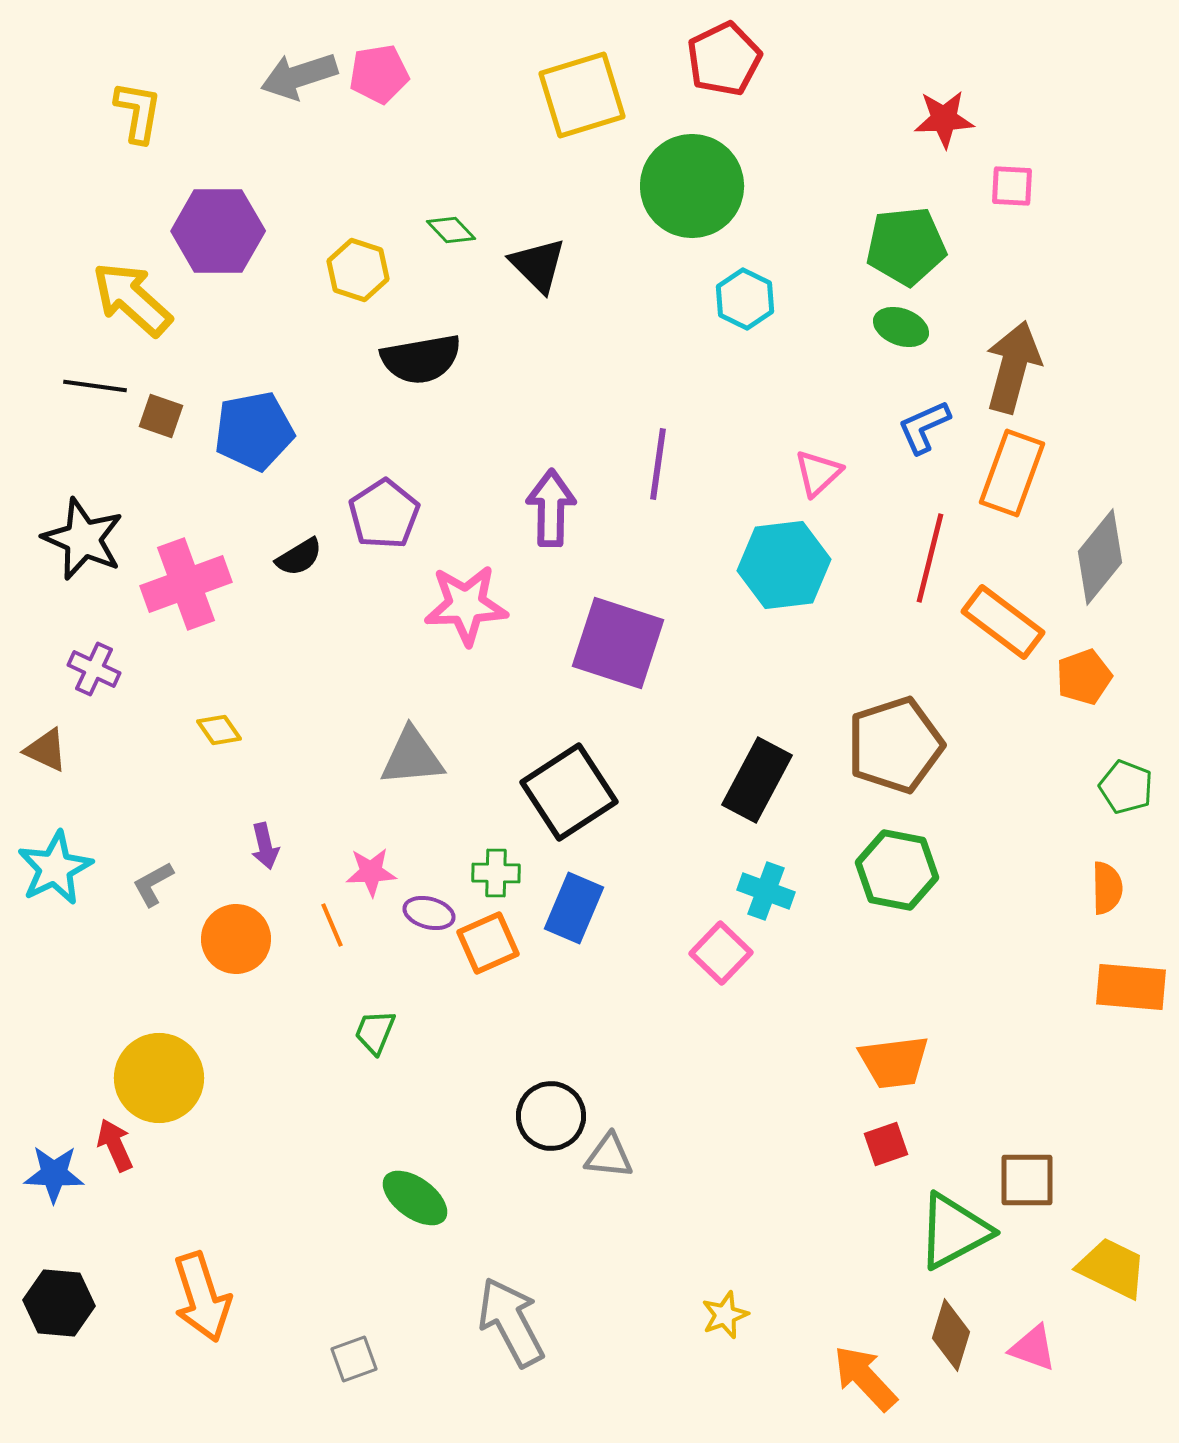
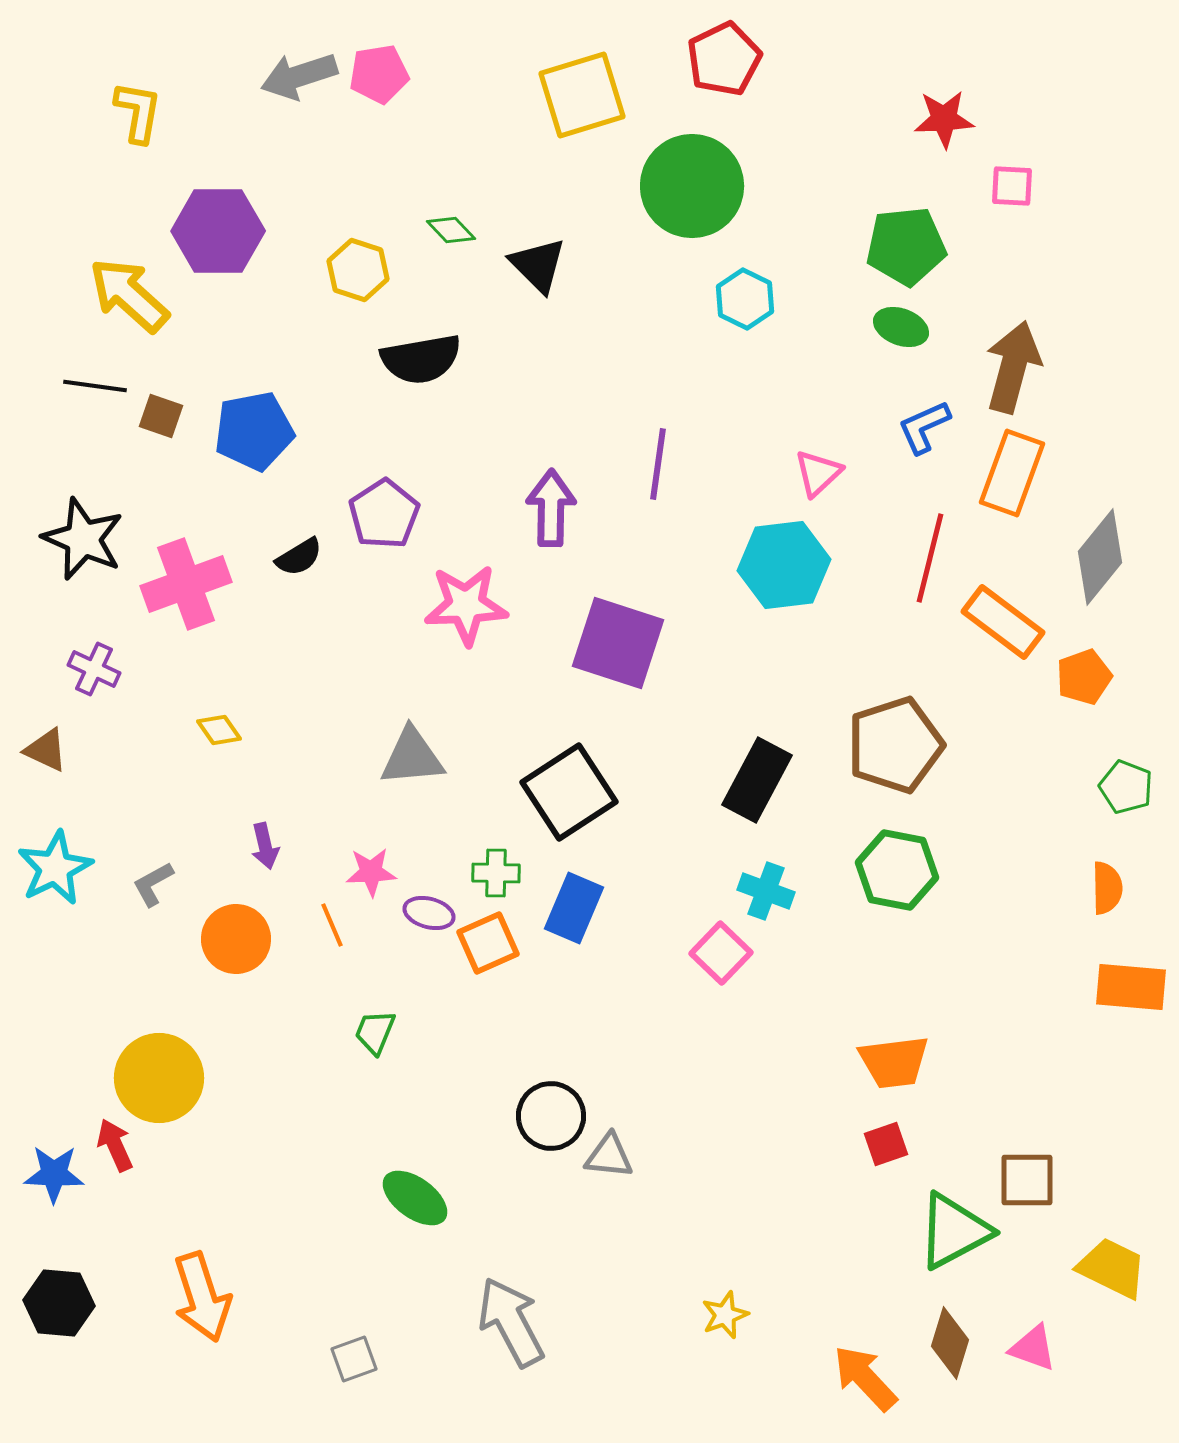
yellow arrow at (132, 299): moved 3 px left, 4 px up
brown diamond at (951, 1335): moved 1 px left, 8 px down
